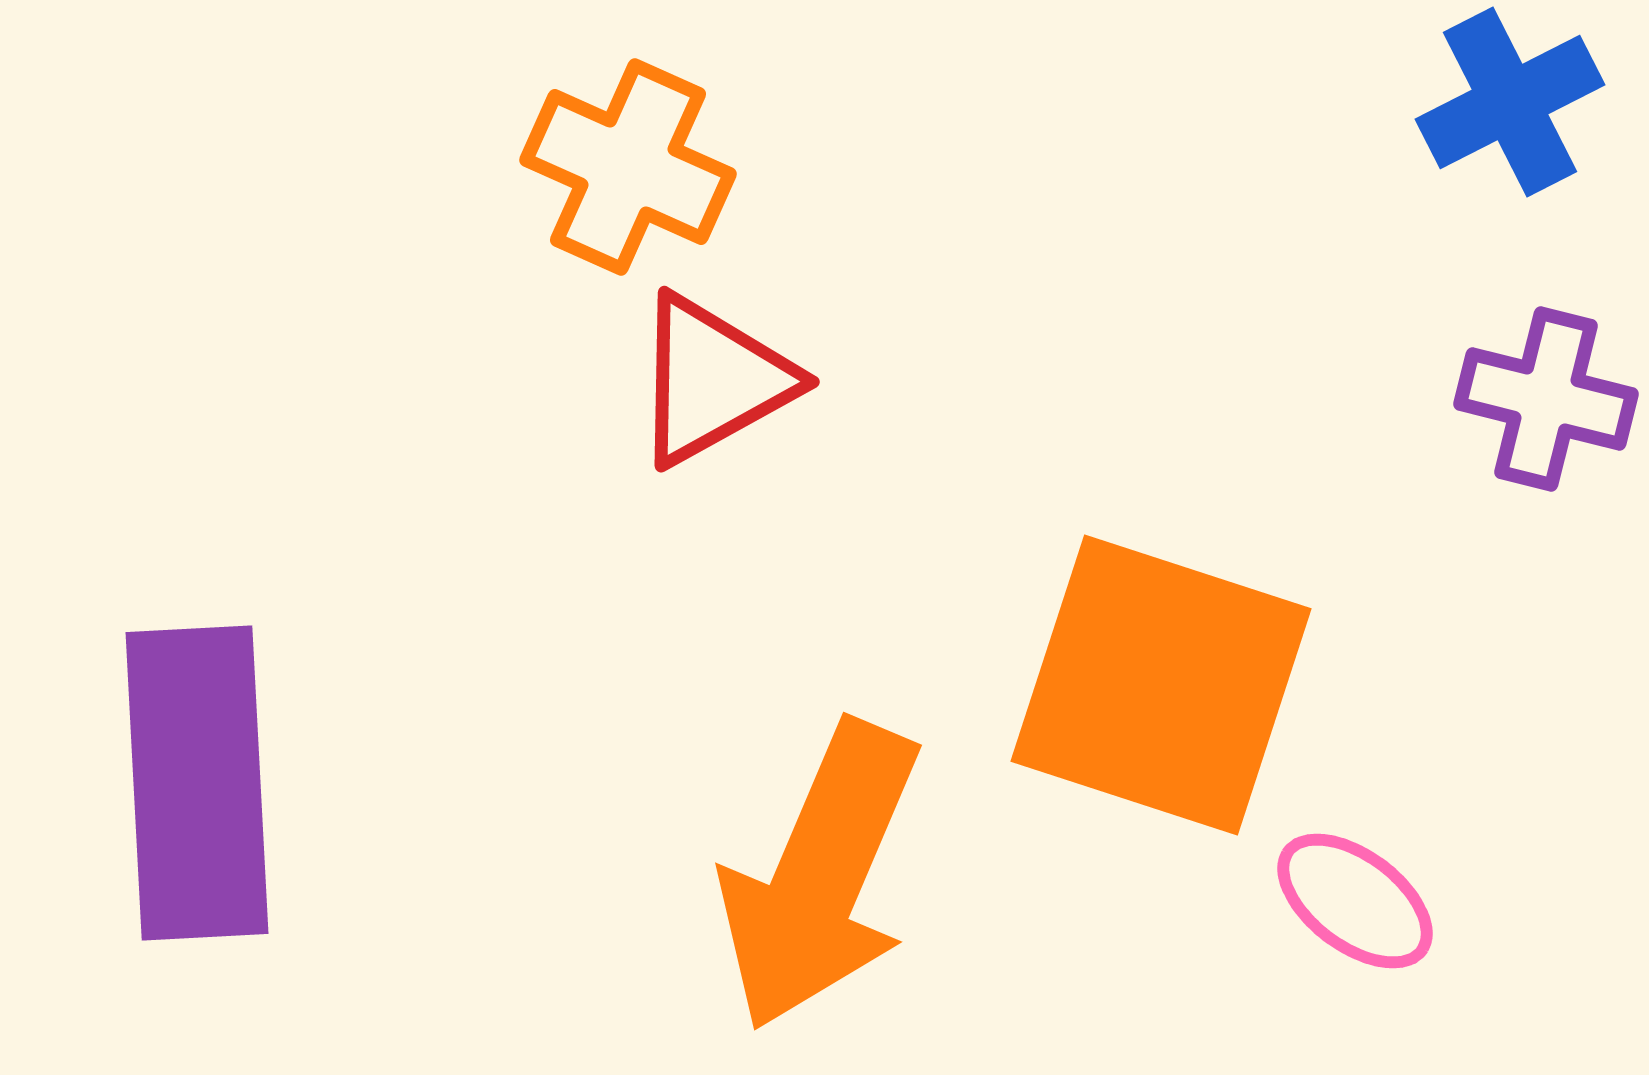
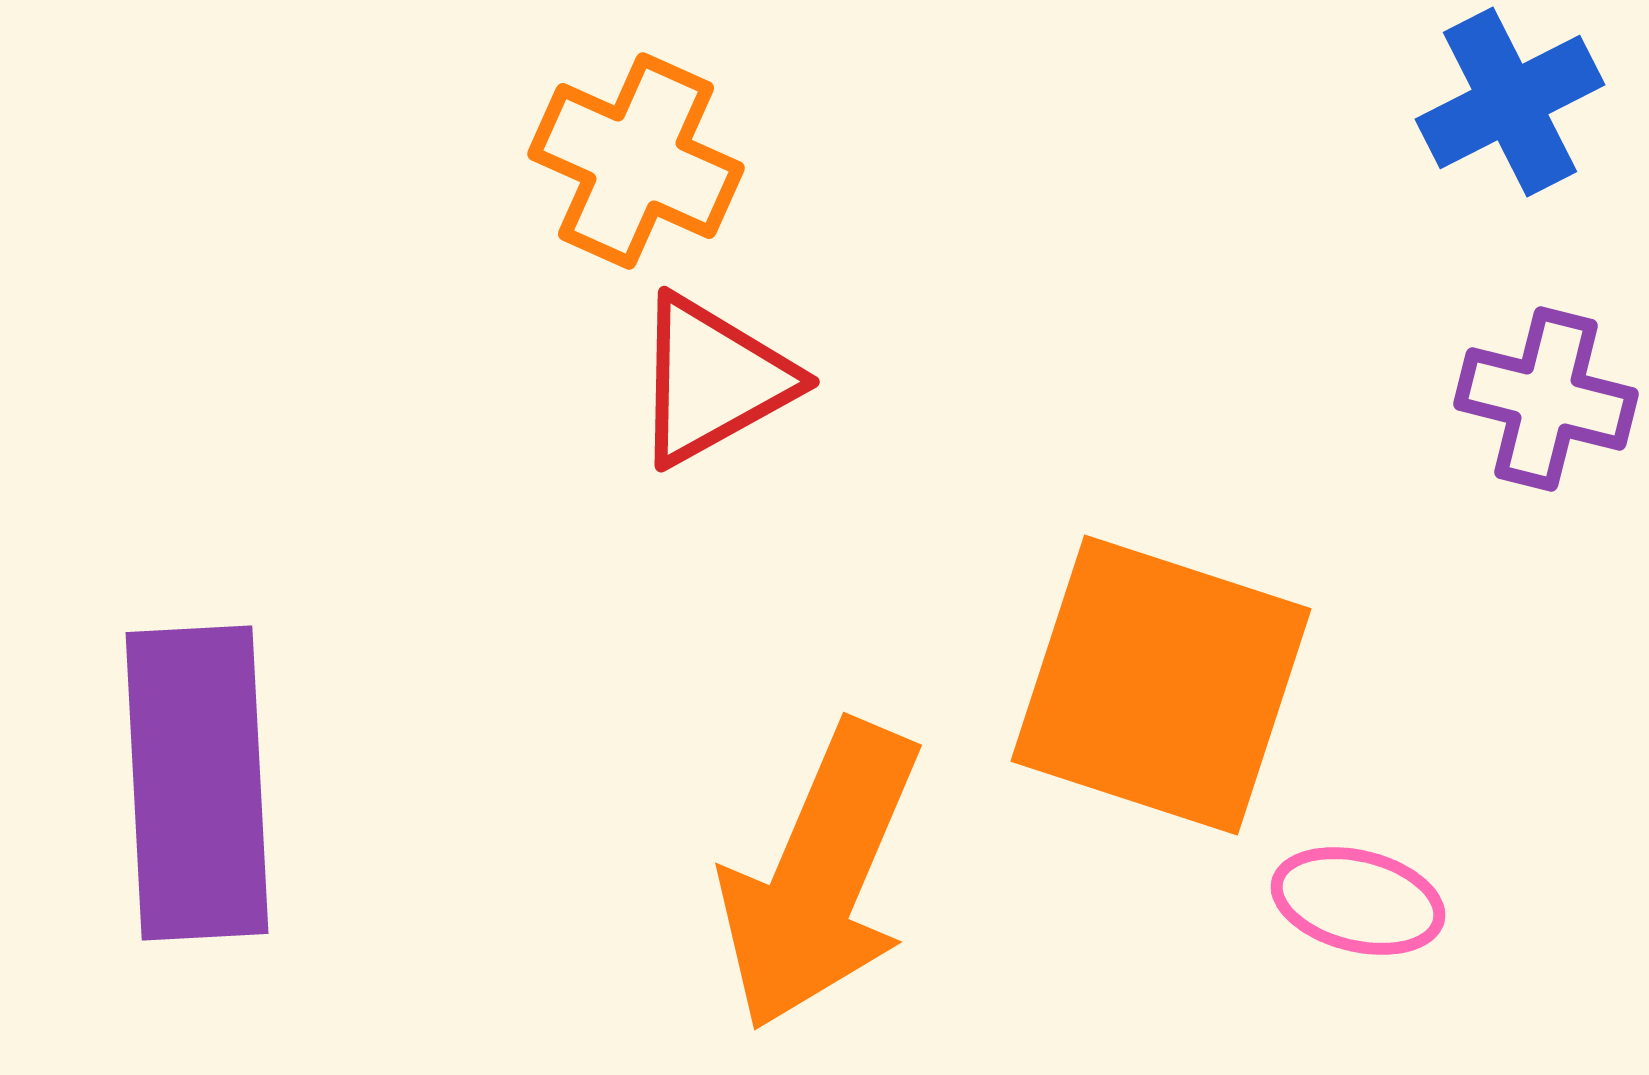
orange cross: moved 8 px right, 6 px up
pink ellipse: moved 3 px right; rotated 23 degrees counterclockwise
